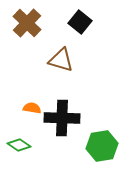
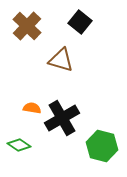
brown cross: moved 3 px down
black cross: rotated 32 degrees counterclockwise
green hexagon: rotated 24 degrees clockwise
